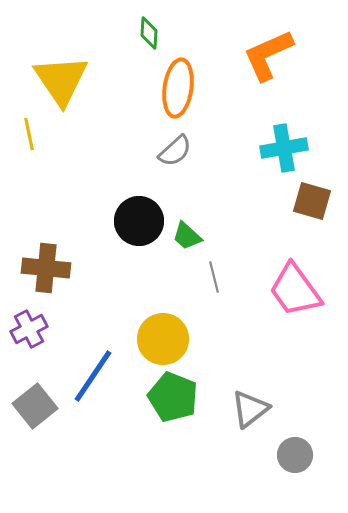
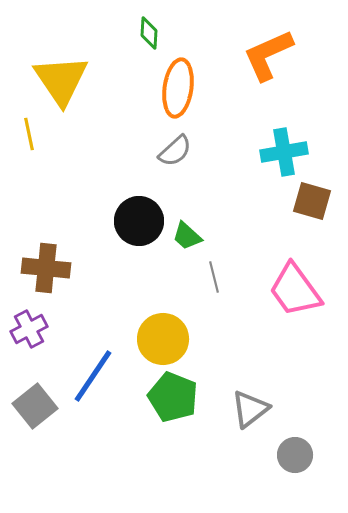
cyan cross: moved 4 px down
